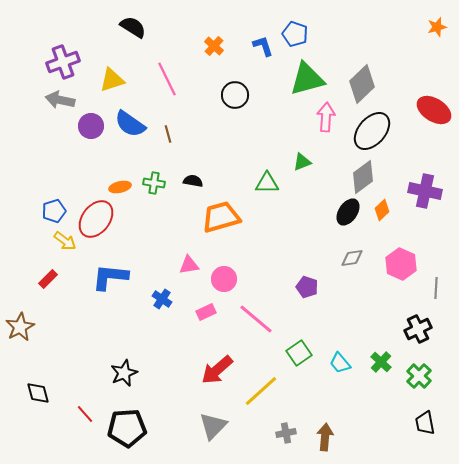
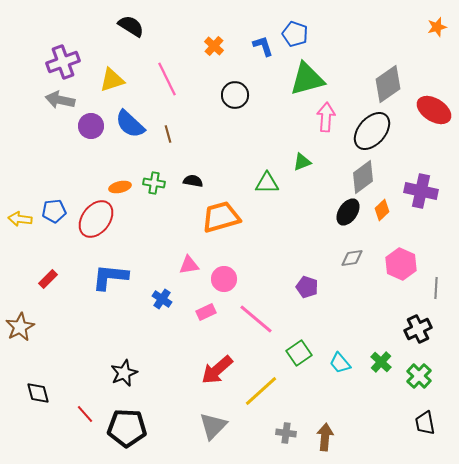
black semicircle at (133, 27): moved 2 px left, 1 px up
gray diamond at (362, 84): moved 26 px right; rotated 9 degrees clockwise
blue semicircle at (130, 124): rotated 8 degrees clockwise
purple cross at (425, 191): moved 4 px left
blue pentagon at (54, 211): rotated 10 degrees clockwise
yellow arrow at (65, 241): moved 45 px left, 22 px up; rotated 150 degrees clockwise
black pentagon at (127, 428): rotated 6 degrees clockwise
gray cross at (286, 433): rotated 18 degrees clockwise
